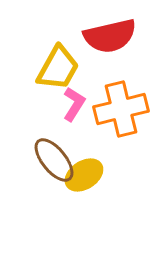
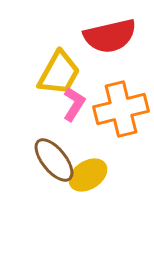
yellow trapezoid: moved 1 px right, 5 px down
yellow ellipse: moved 4 px right
